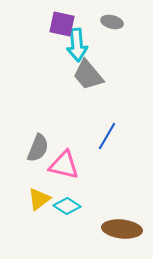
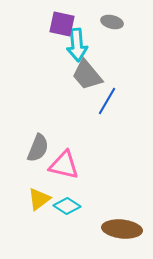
gray trapezoid: moved 1 px left
blue line: moved 35 px up
